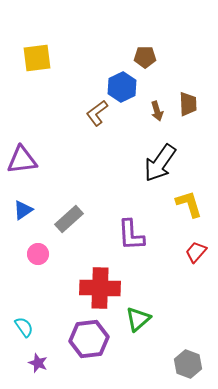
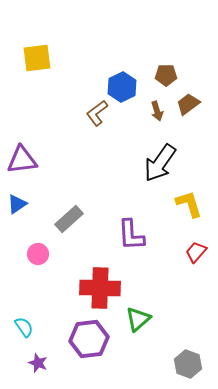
brown pentagon: moved 21 px right, 18 px down
brown trapezoid: rotated 125 degrees counterclockwise
blue triangle: moved 6 px left, 6 px up
